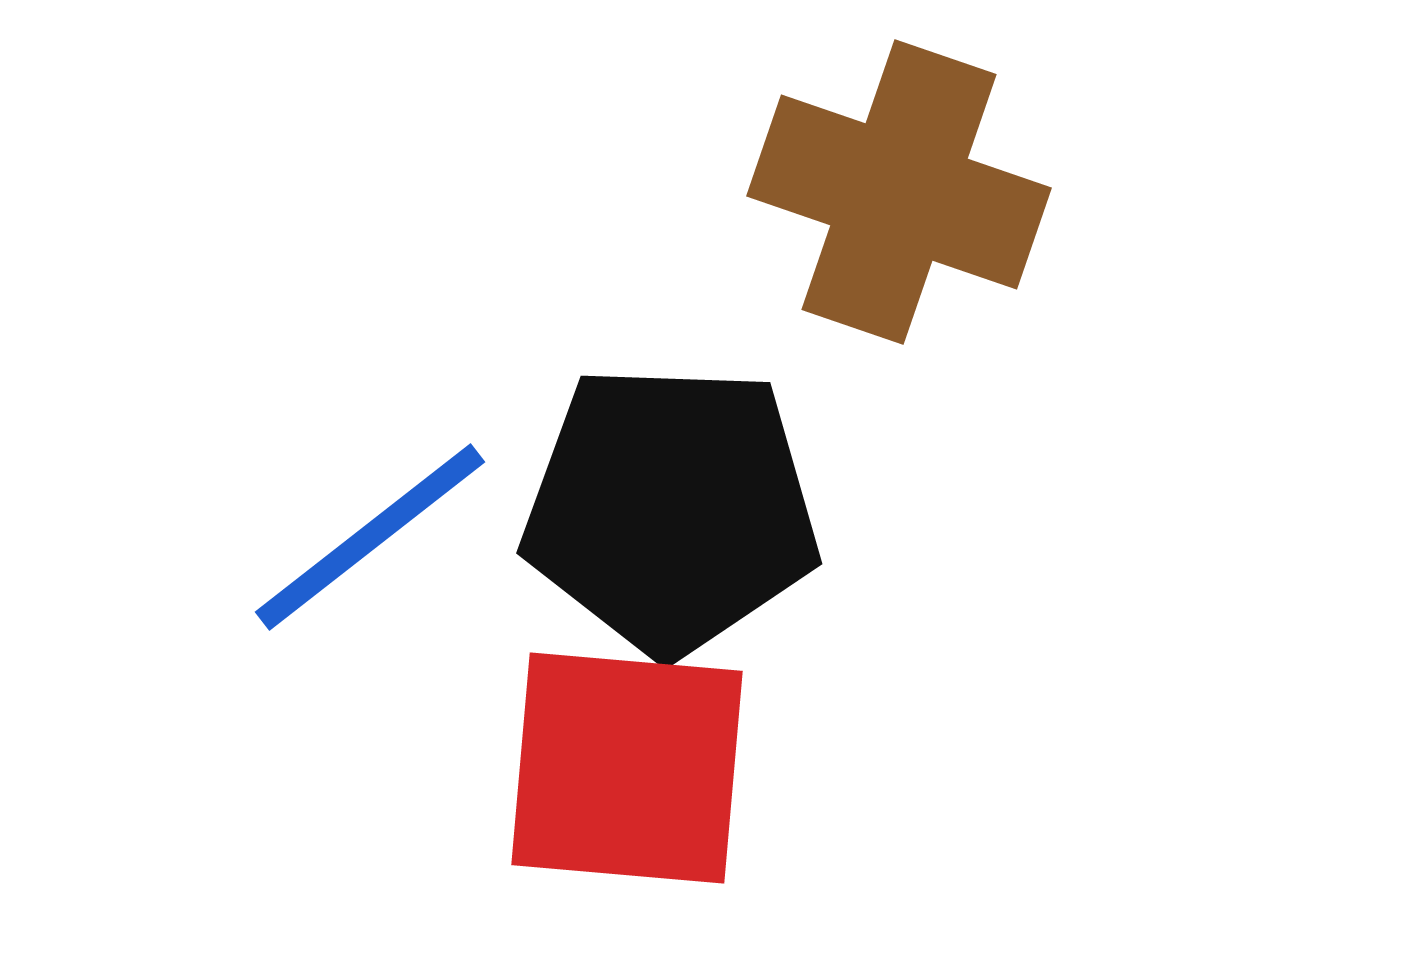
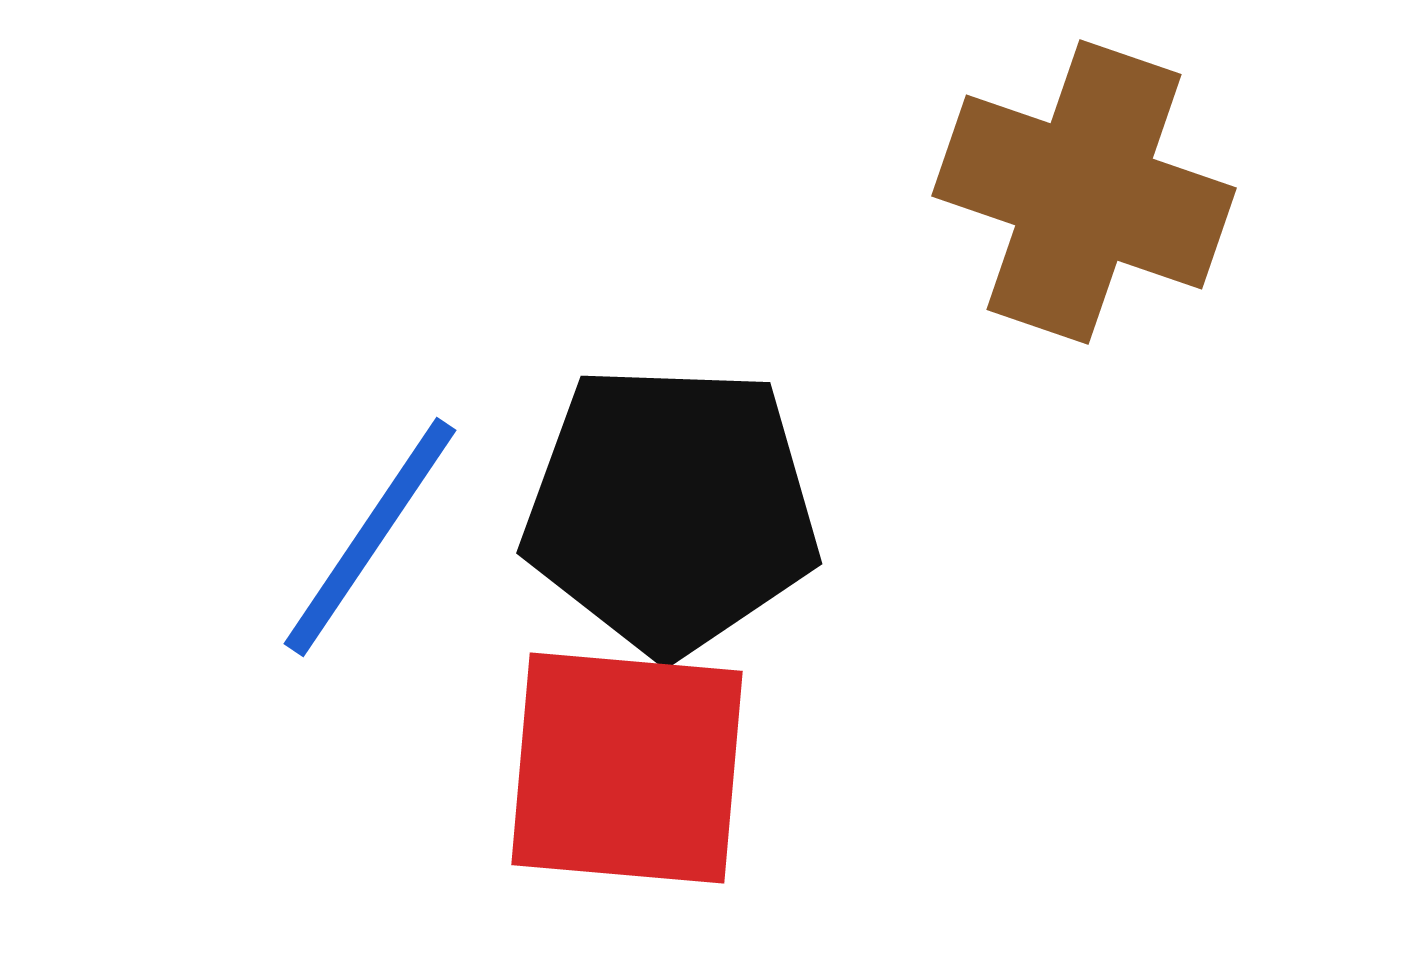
brown cross: moved 185 px right
blue line: rotated 18 degrees counterclockwise
